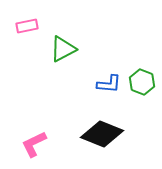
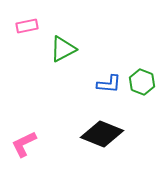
pink L-shape: moved 10 px left
